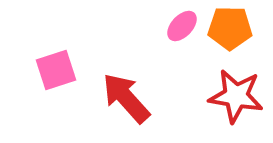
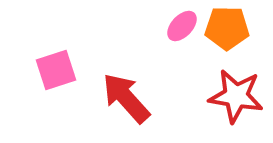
orange pentagon: moved 3 px left
